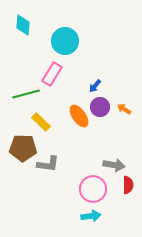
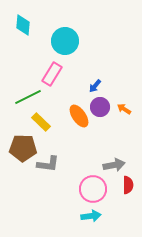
green line: moved 2 px right, 3 px down; rotated 12 degrees counterclockwise
gray arrow: rotated 20 degrees counterclockwise
